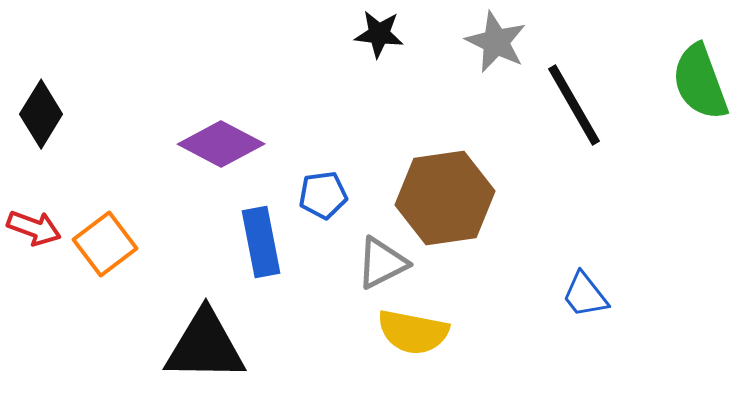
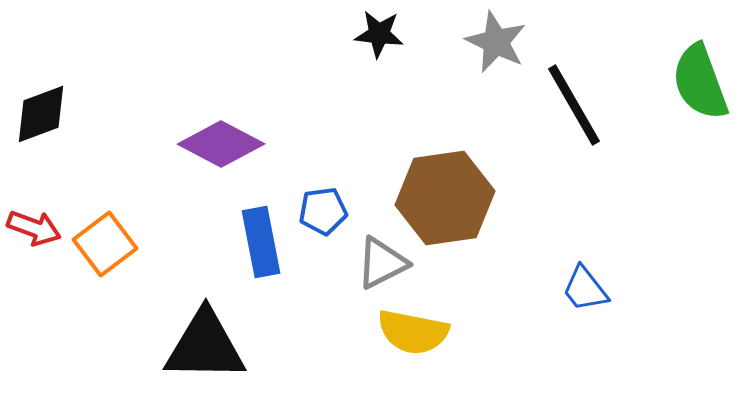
black diamond: rotated 38 degrees clockwise
blue pentagon: moved 16 px down
blue trapezoid: moved 6 px up
